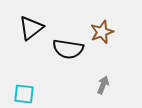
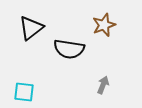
brown star: moved 2 px right, 7 px up
black semicircle: moved 1 px right
cyan square: moved 2 px up
